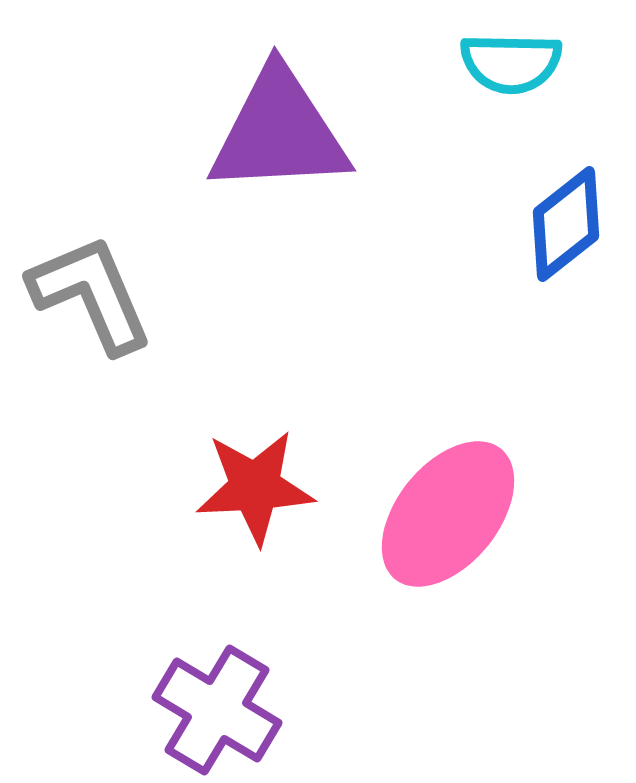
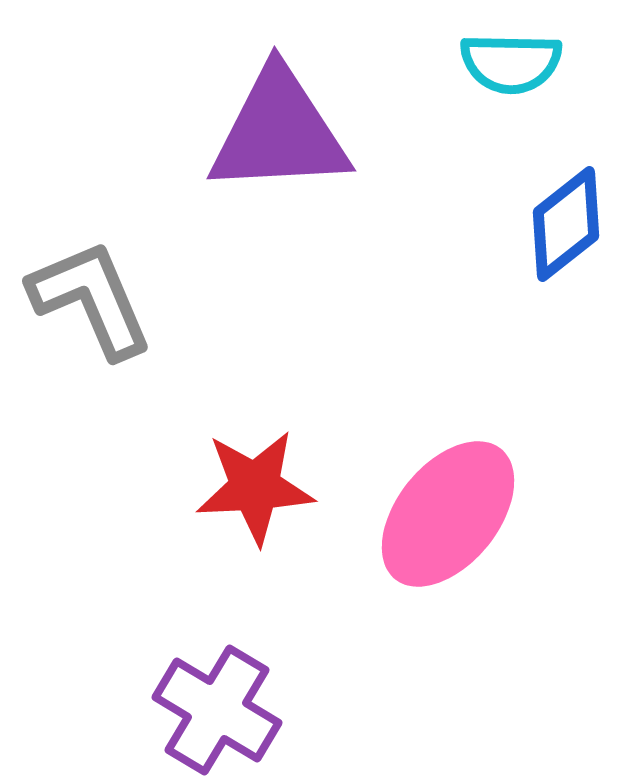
gray L-shape: moved 5 px down
